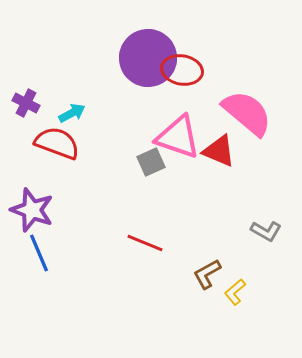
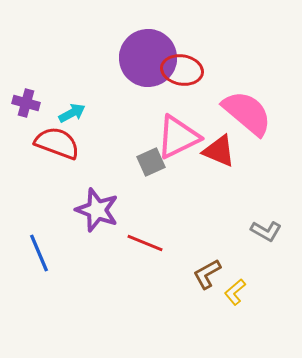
purple cross: rotated 12 degrees counterclockwise
pink triangle: rotated 45 degrees counterclockwise
purple star: moved 65 px right
